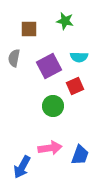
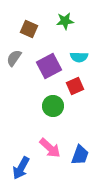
green star: rotated 18 degrees counterclockwise
brown square: rotated 24 degrees clockwise
gray semicircle: rotated 24 degrees clockwise
pink arrow: rotated 50 degrees clockwise
blue arrow: moved 1 px left, 1 px down
